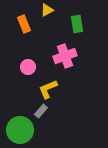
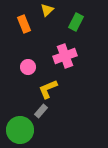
yellow triangle: rotated 16 degrees counterclockwise
green rectangle: moved 1 px left, 2 px up; rotated 36 degrees clockwise
